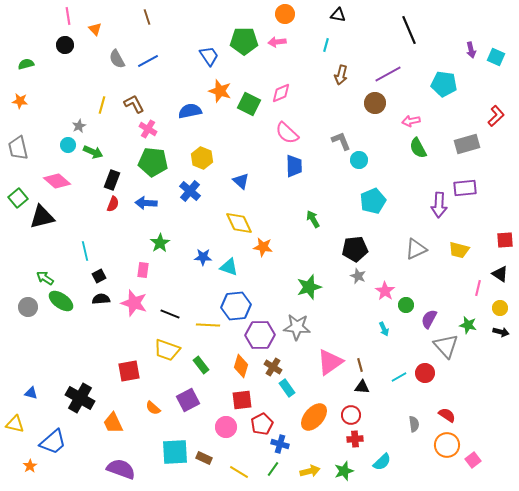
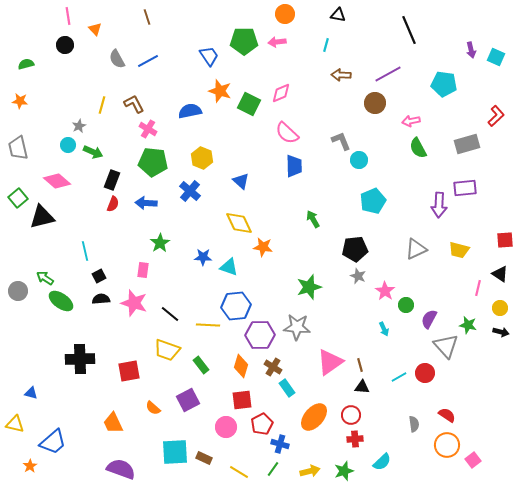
brown arrow at (341, 75): rotated 78 degrees clockwise
gray circle at (28, 307): moved 10 px left, 16 px up
black line at (170, 314): rotated 18 degrees clockwise
black cross at (80, 398): moved 39 px up; rotated 32 degrees counterclockwise
